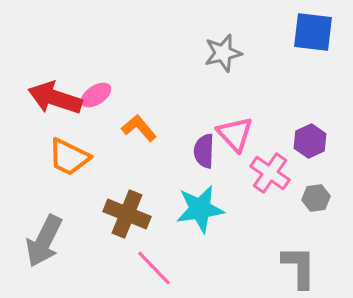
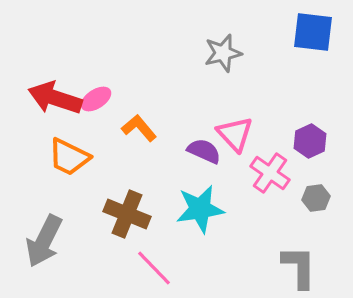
pink ellipse: moved 4 px down
purple semicircle: rotated 112 degrees clockwise
